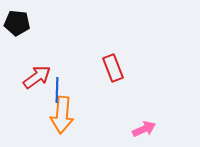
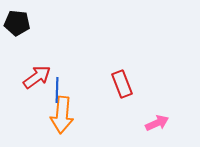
red rectangle: moved 9 px right, 16 px down
pink arrow: moved 13 px right, 6 px up
